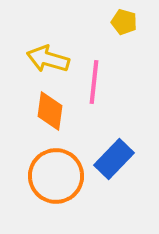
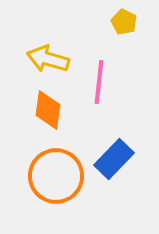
yellow pentagon: rotated 10 degrees clockwise
pink line: moved 5 px right
orange diamond: moved 2 px left, 1 px up
